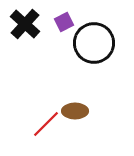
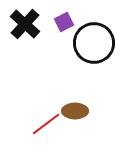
red line: rotated 8 degrees clockwise
